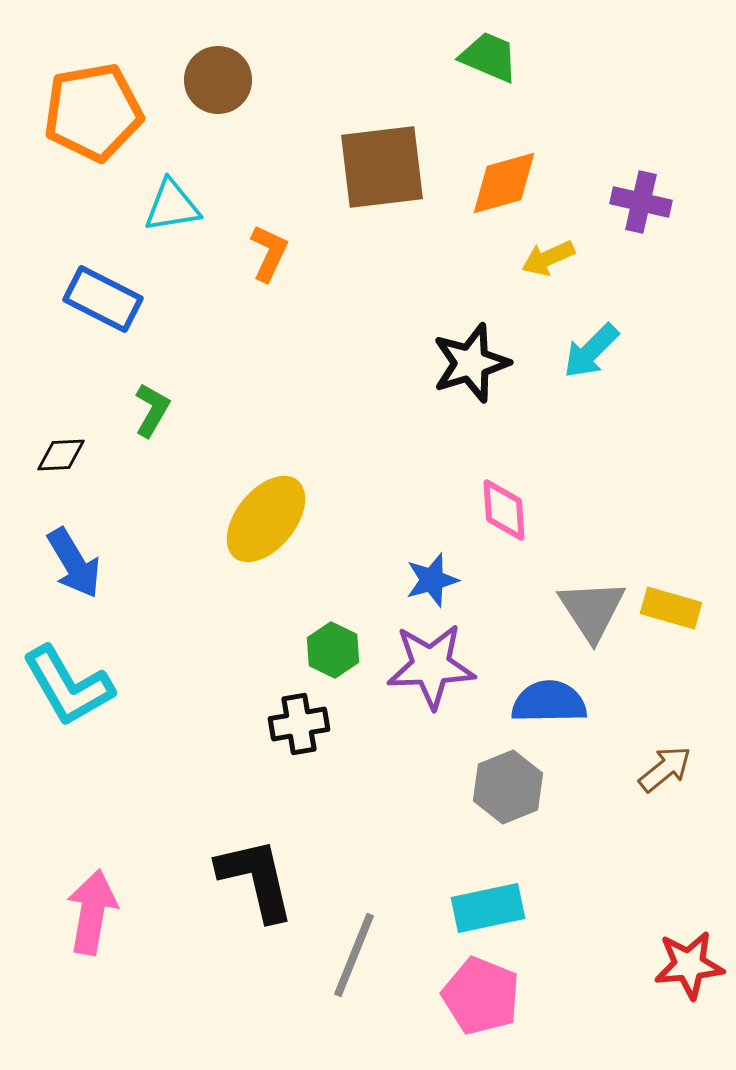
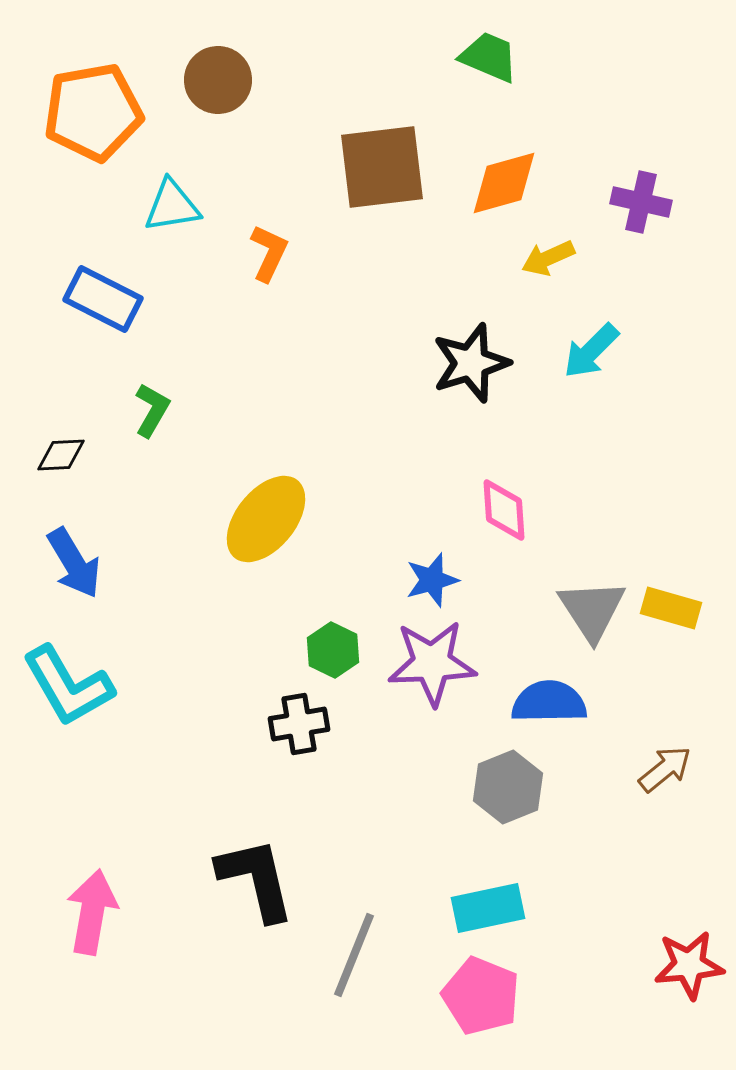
purple star: moved 1 px right, 3 px up
